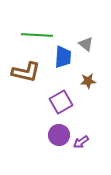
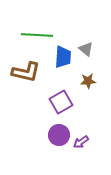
gray triangle: moved 5 px down
